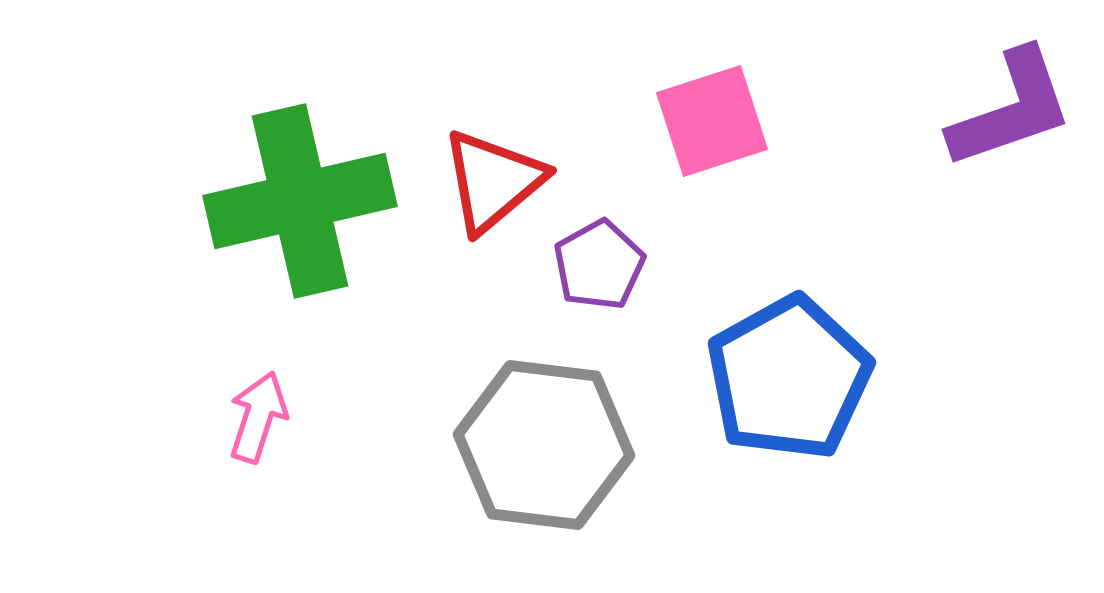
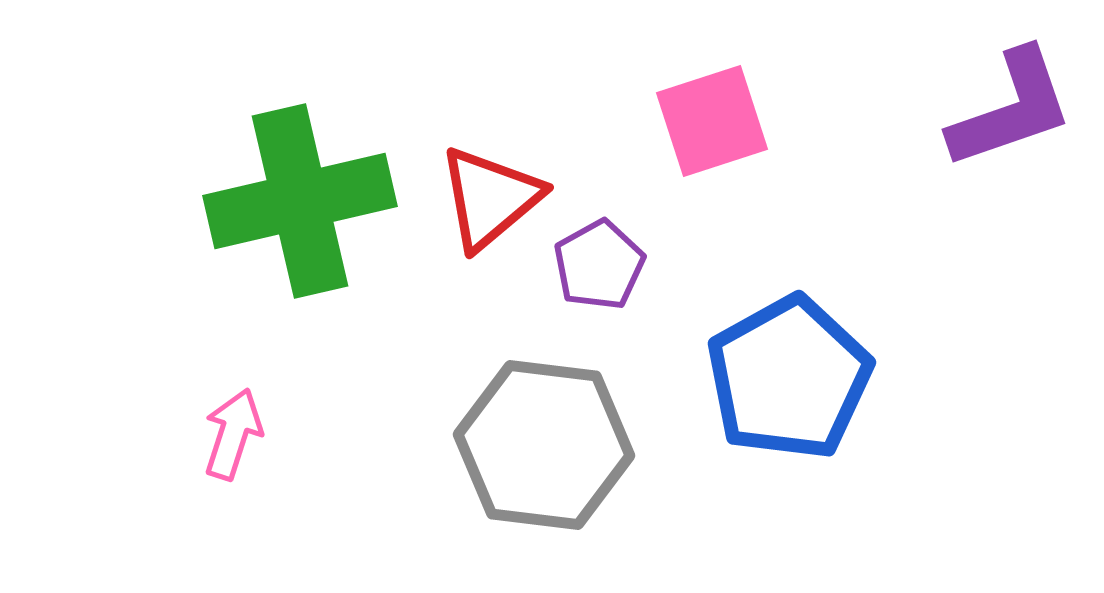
red triangle: moved 3 px left, 17 px down
pink arrow: moved 25 px left, 17 px down
